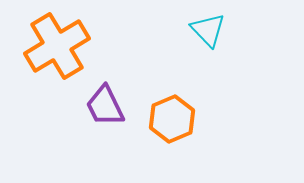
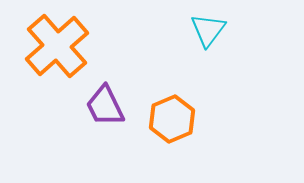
cyan triangle: rotated 21 degrees clockwise
orange cross: rotated 10 degrees counterclockwise
